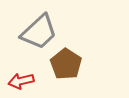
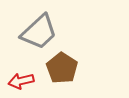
brown pentagon: moved 4 px left, 4 px down
